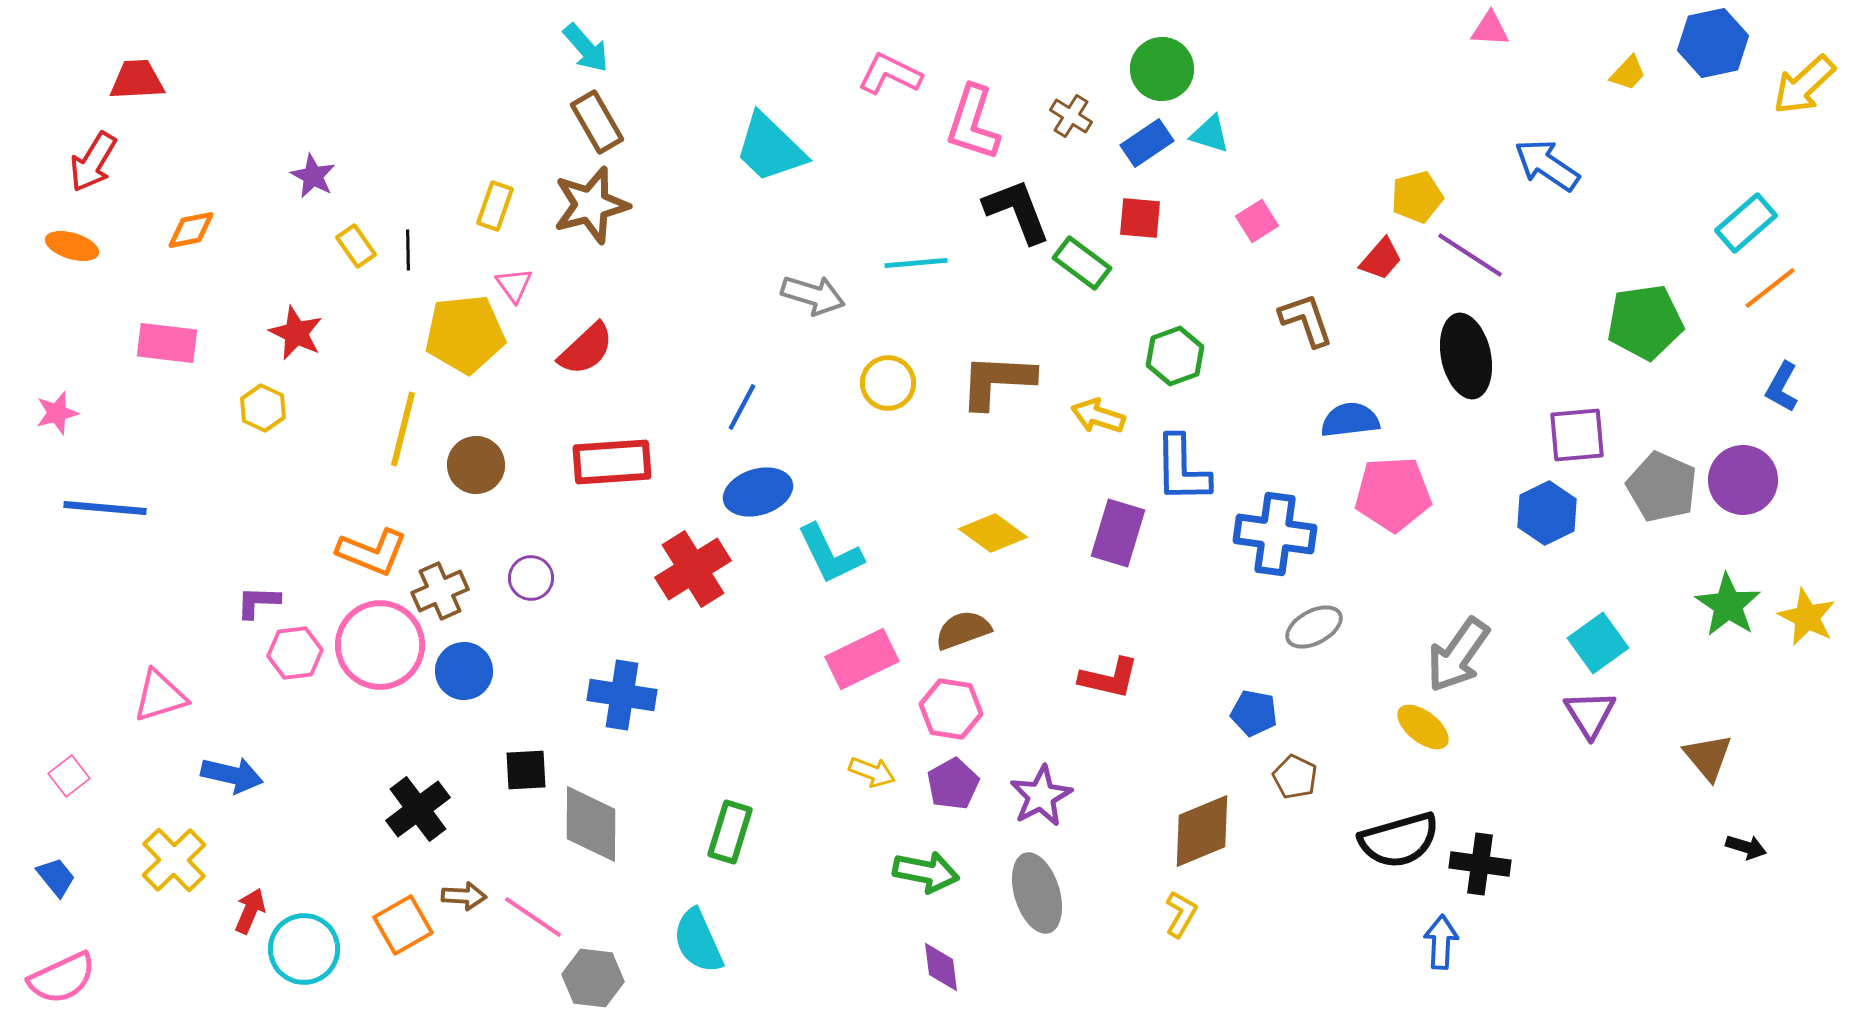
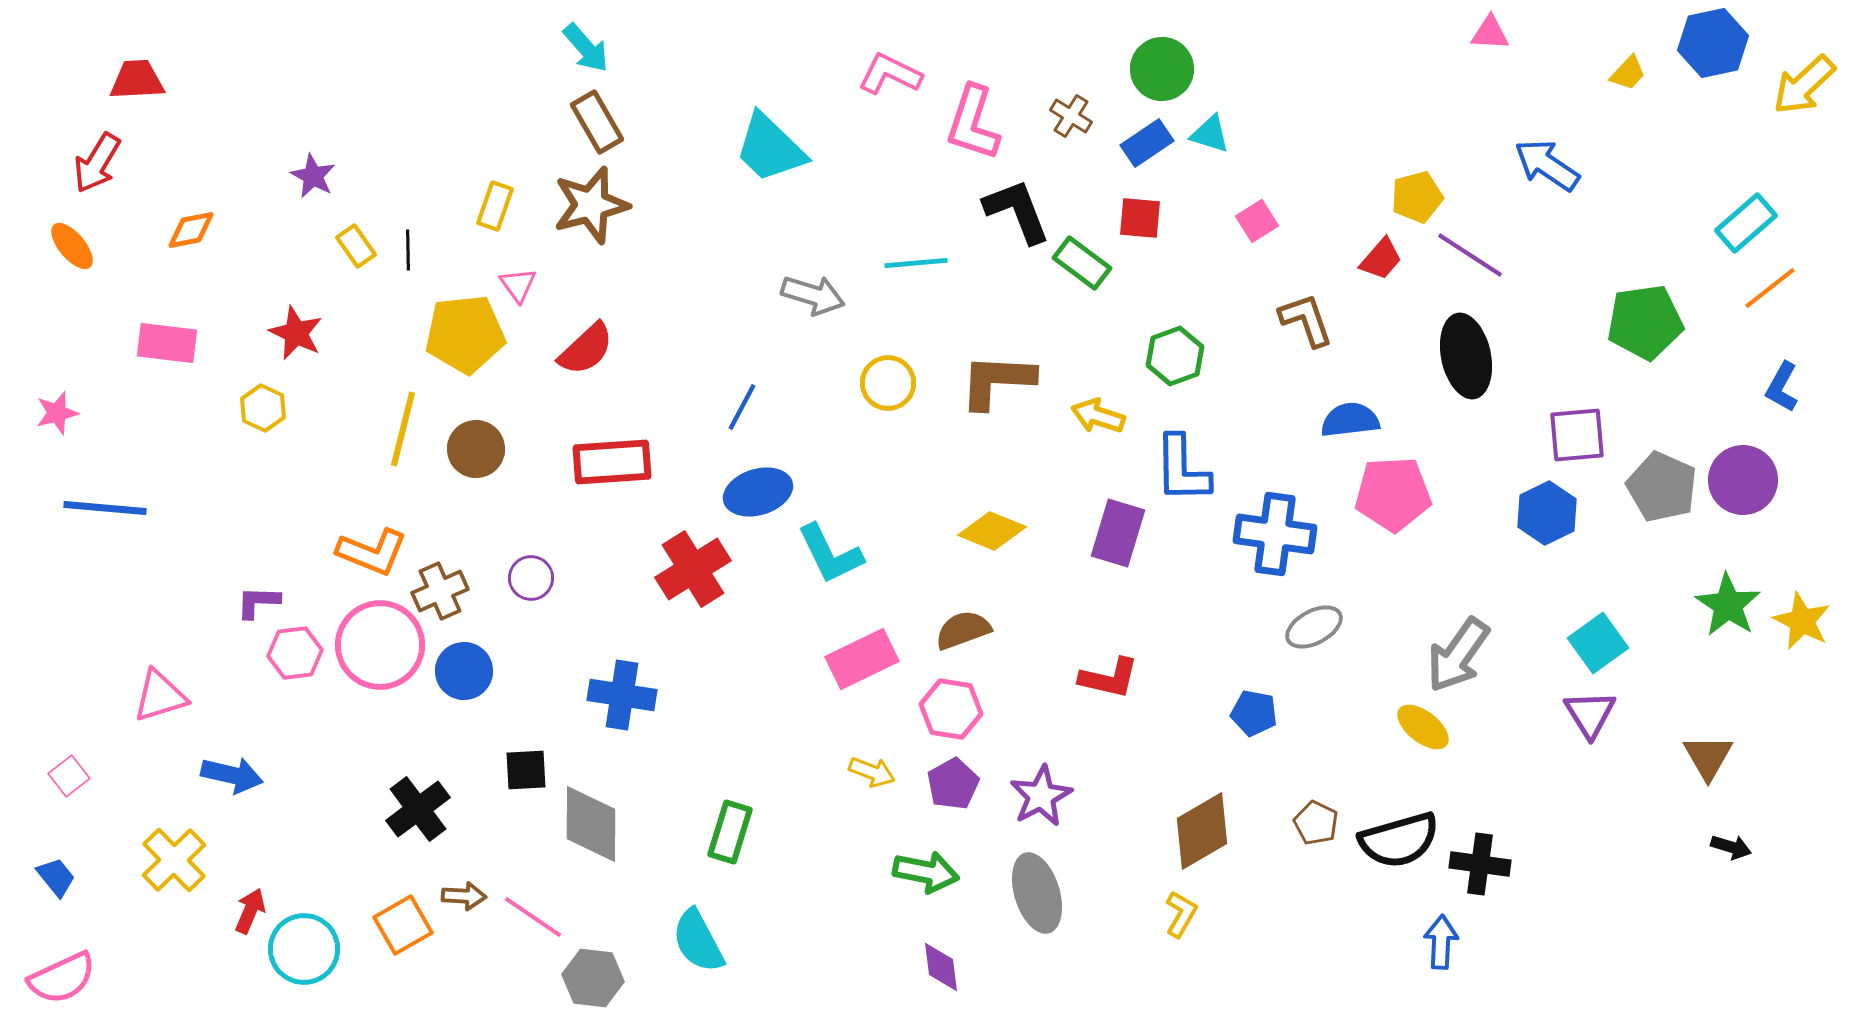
pink triangle at (1490, 29): moved 4 px down
red arrow at (93, 162): moved 4 px right, 1 px down
orange ellipse at (72, 246): rotated 33 degrees clockwise
pink triangle at (514, 285): moved 4 px right
brown circle at (476, 465): moved 16 px up
yellow diamond at (993, 533): moved 1 px left, 2 px up; rotated 14 degrees counterclockwise
yellow star at (1807, 617): moved 5 px left, 4 px down
brown triangle at (1708, 757): rotated 10 degrees clockwise
brown pentagon at (1295, 777): moved 21 px right, 46 px down
brown diamond at (1202, 831): rotated 8 degrees counterclockwise
black arrow at (1746, 847): moved 15 px left
cyan semicircle at (698, 941): rotated 4 degrees counterclockwise
